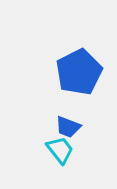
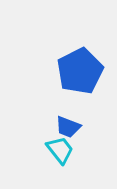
blue pentagon: moved 1 px right, 1 px up
